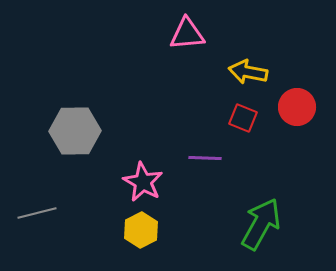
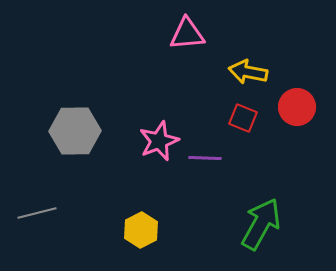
pink star: moved 16 px right, 41 px up; rotated 21 degrees clockwise
